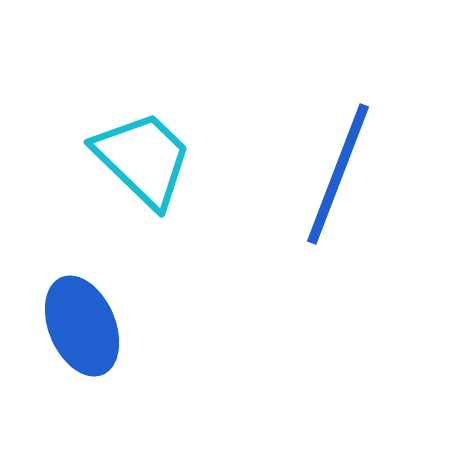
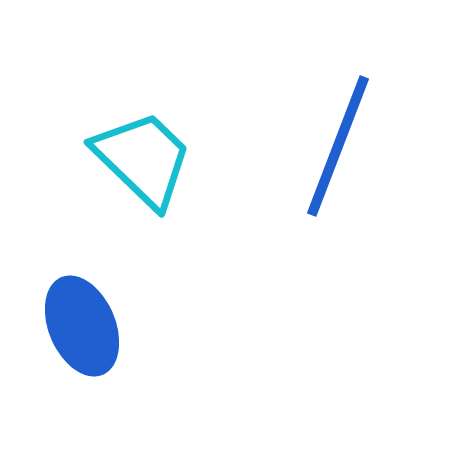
blue line: moved 28 px up
